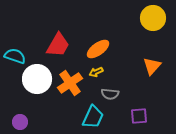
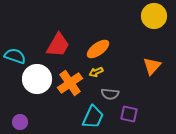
yellow circle: moved 1 px right, 2 px up
purple square: moved 10 px left, 2 px up; rotated 18 degrees clockwise
